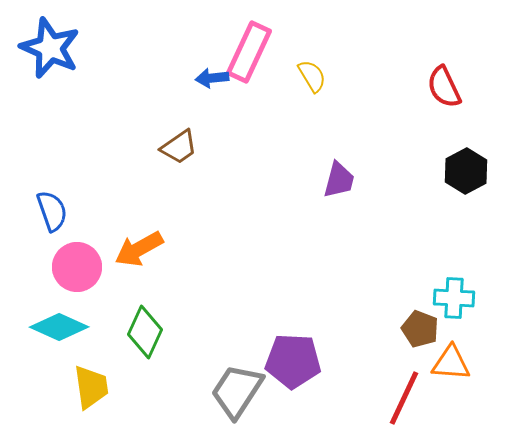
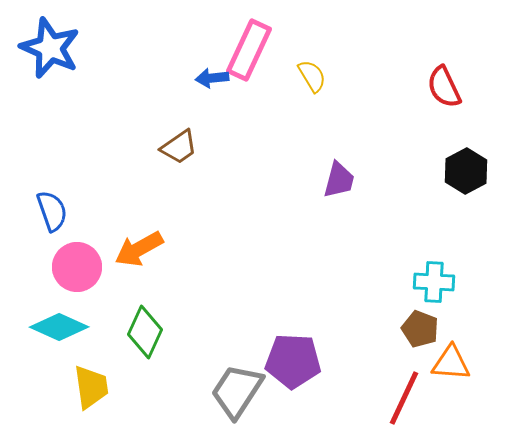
pink rectangle: moved 2 px up
cyan cross: moved 20 px left, 16 px up
